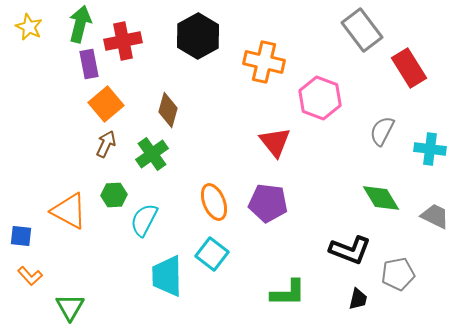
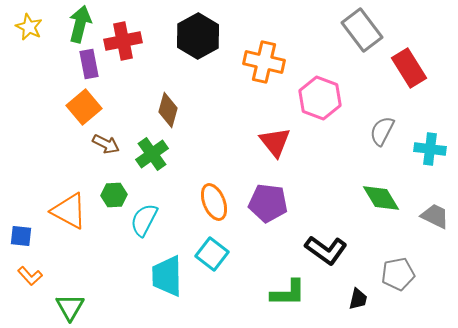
orange square: moved 22 px left, 3 px down
brown arrow: rotated 92 degrees clockwise
black L-shape: moved 24 px left; rotated 15 degrees clockwise
